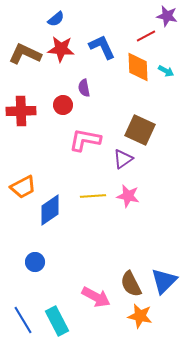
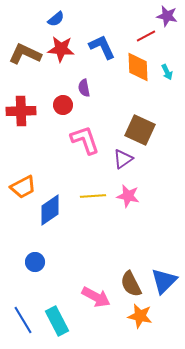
cyan arrow: moved 1 px right, 1 px down; rotated 35 degrees clockwise
pink L-shape: rotated 60 degrees clockwise
